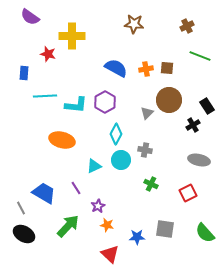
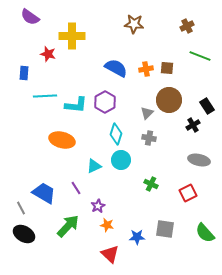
cyan diamond: rotated 10 degrees counterclockwise
gray cross: moved 4 px right, 12 px up
